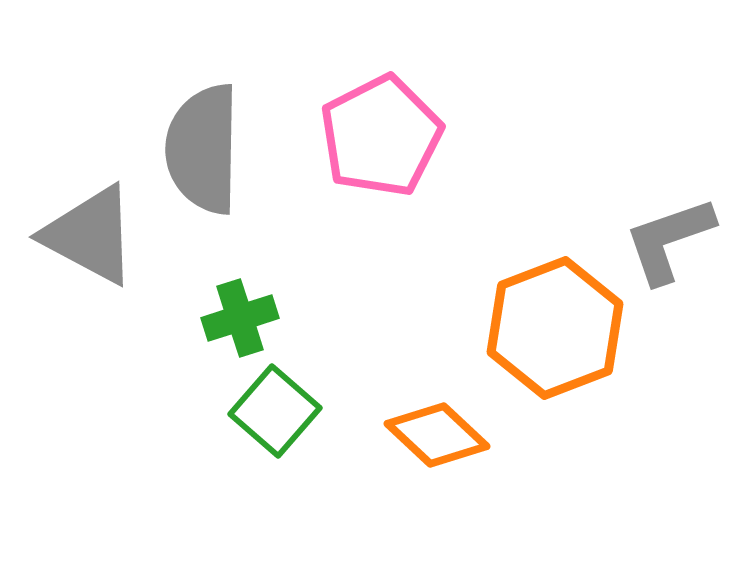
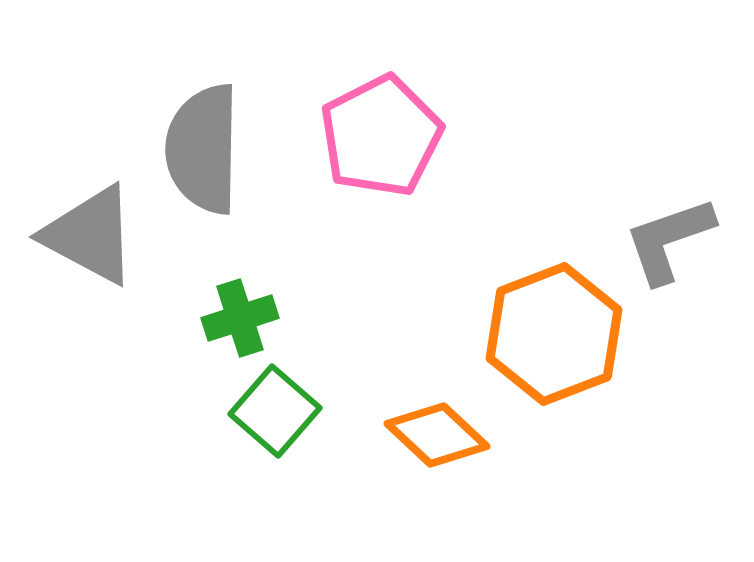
orange hexagon: moved 1 px left, 6 px down
